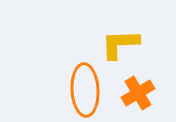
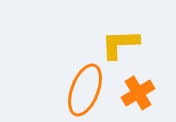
orange ellipse: rotated 24 degrees clockwise
